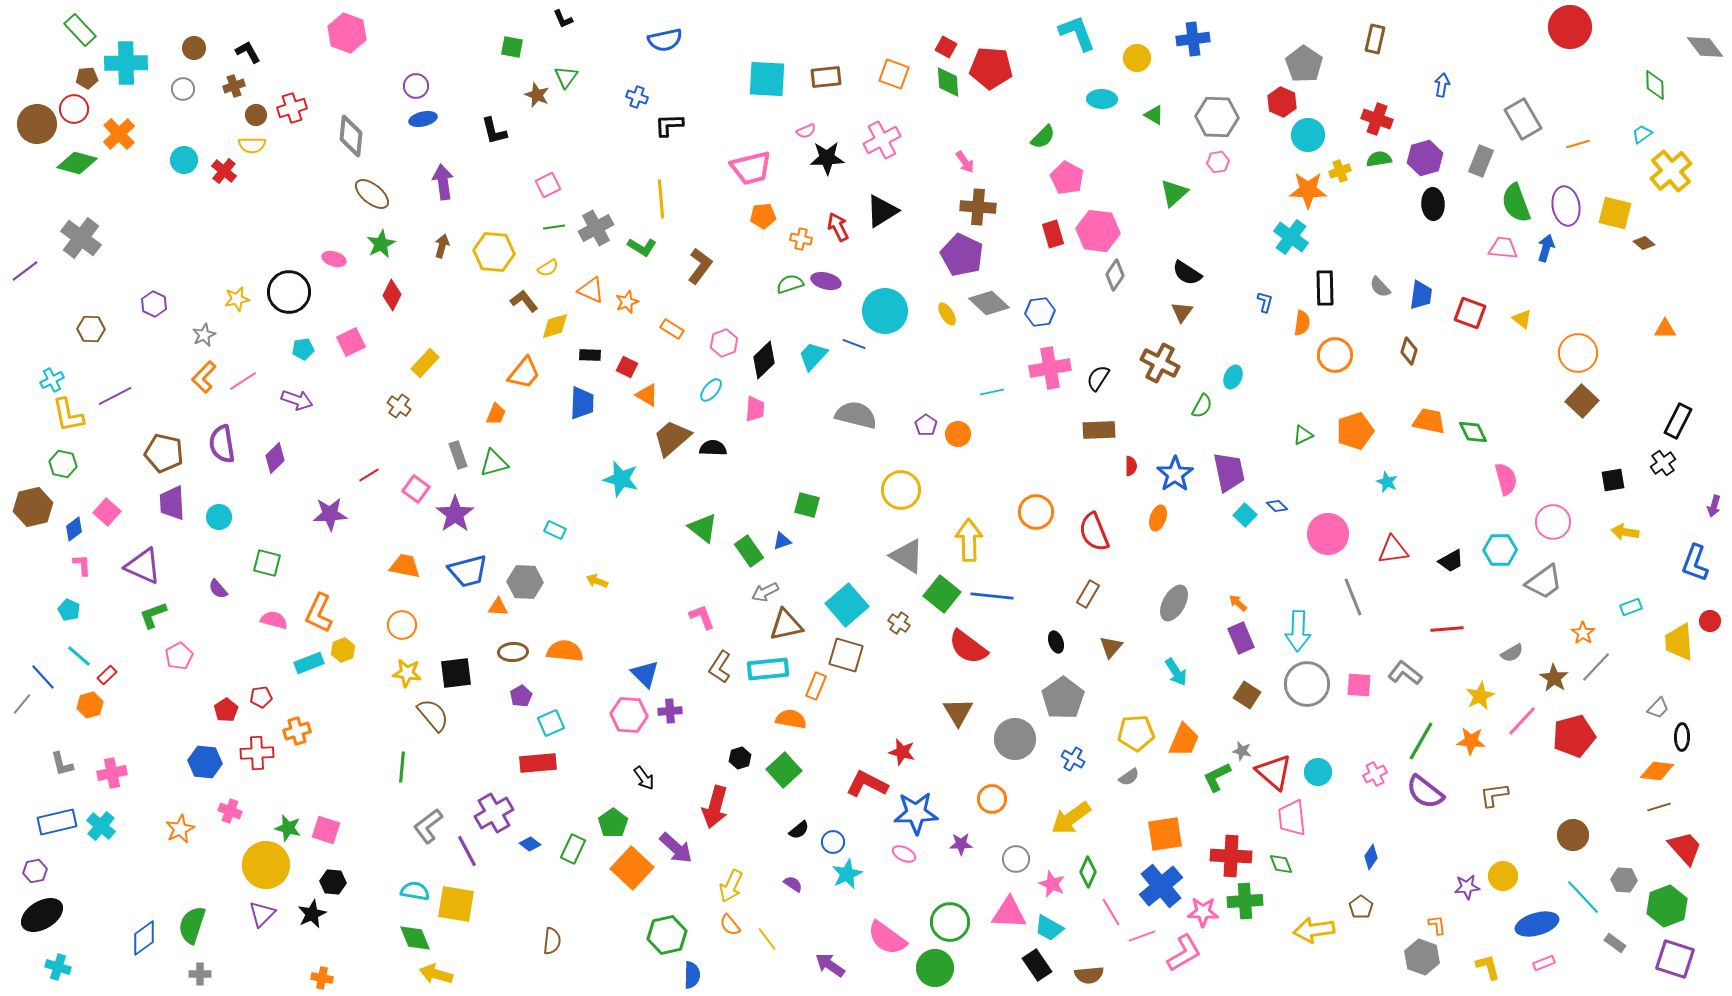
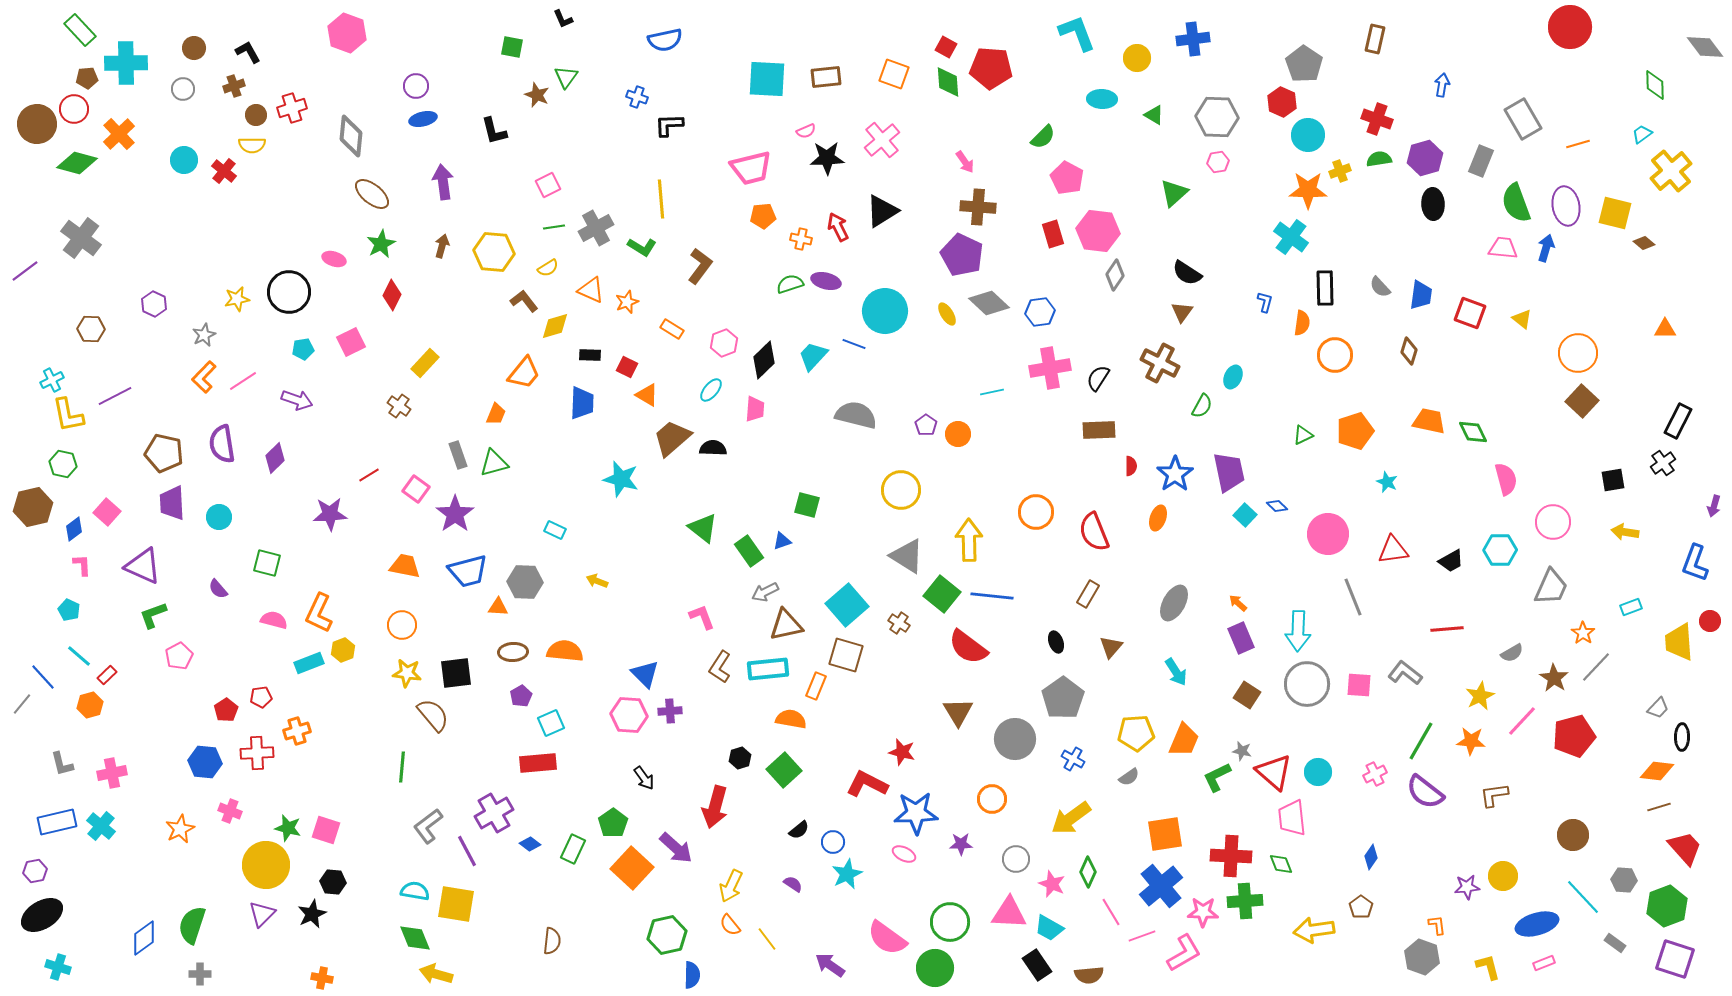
pink cross at (882, 140): rotated 12 degrees counterclockwise
gray trapezoid at (1544, 582): moved 7 px right, 5 px down; rotated 30 degrees counterclockwise
